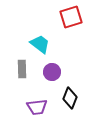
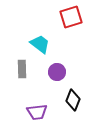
purple circle: moved 5 px right
black diamond: moved 3 px right, 2 px down
purple trapezoid: moved 5 px down
